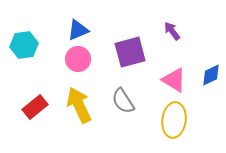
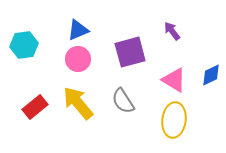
yellow arrow: moved 1 px left, 2 px up; rotated 15 degrees counterclockwise
